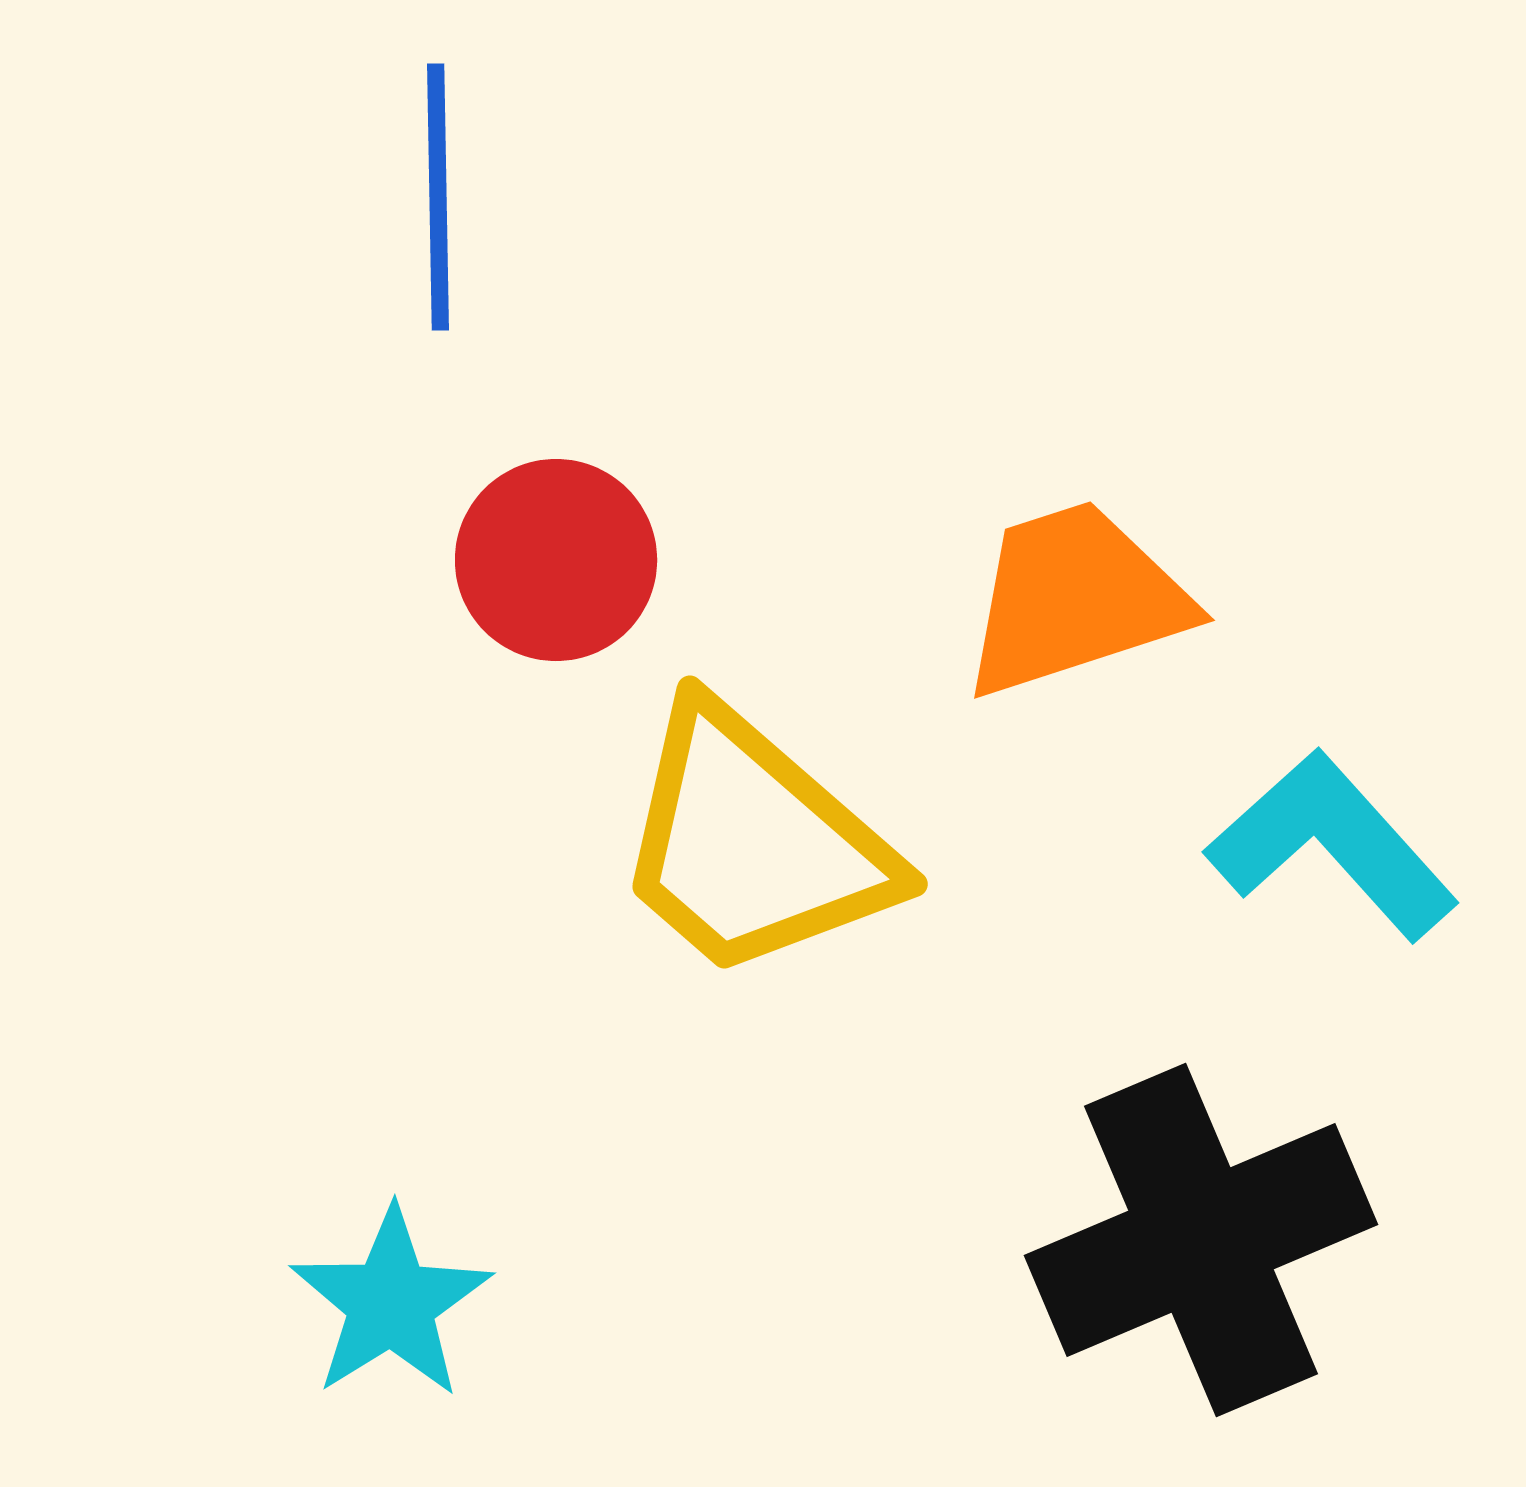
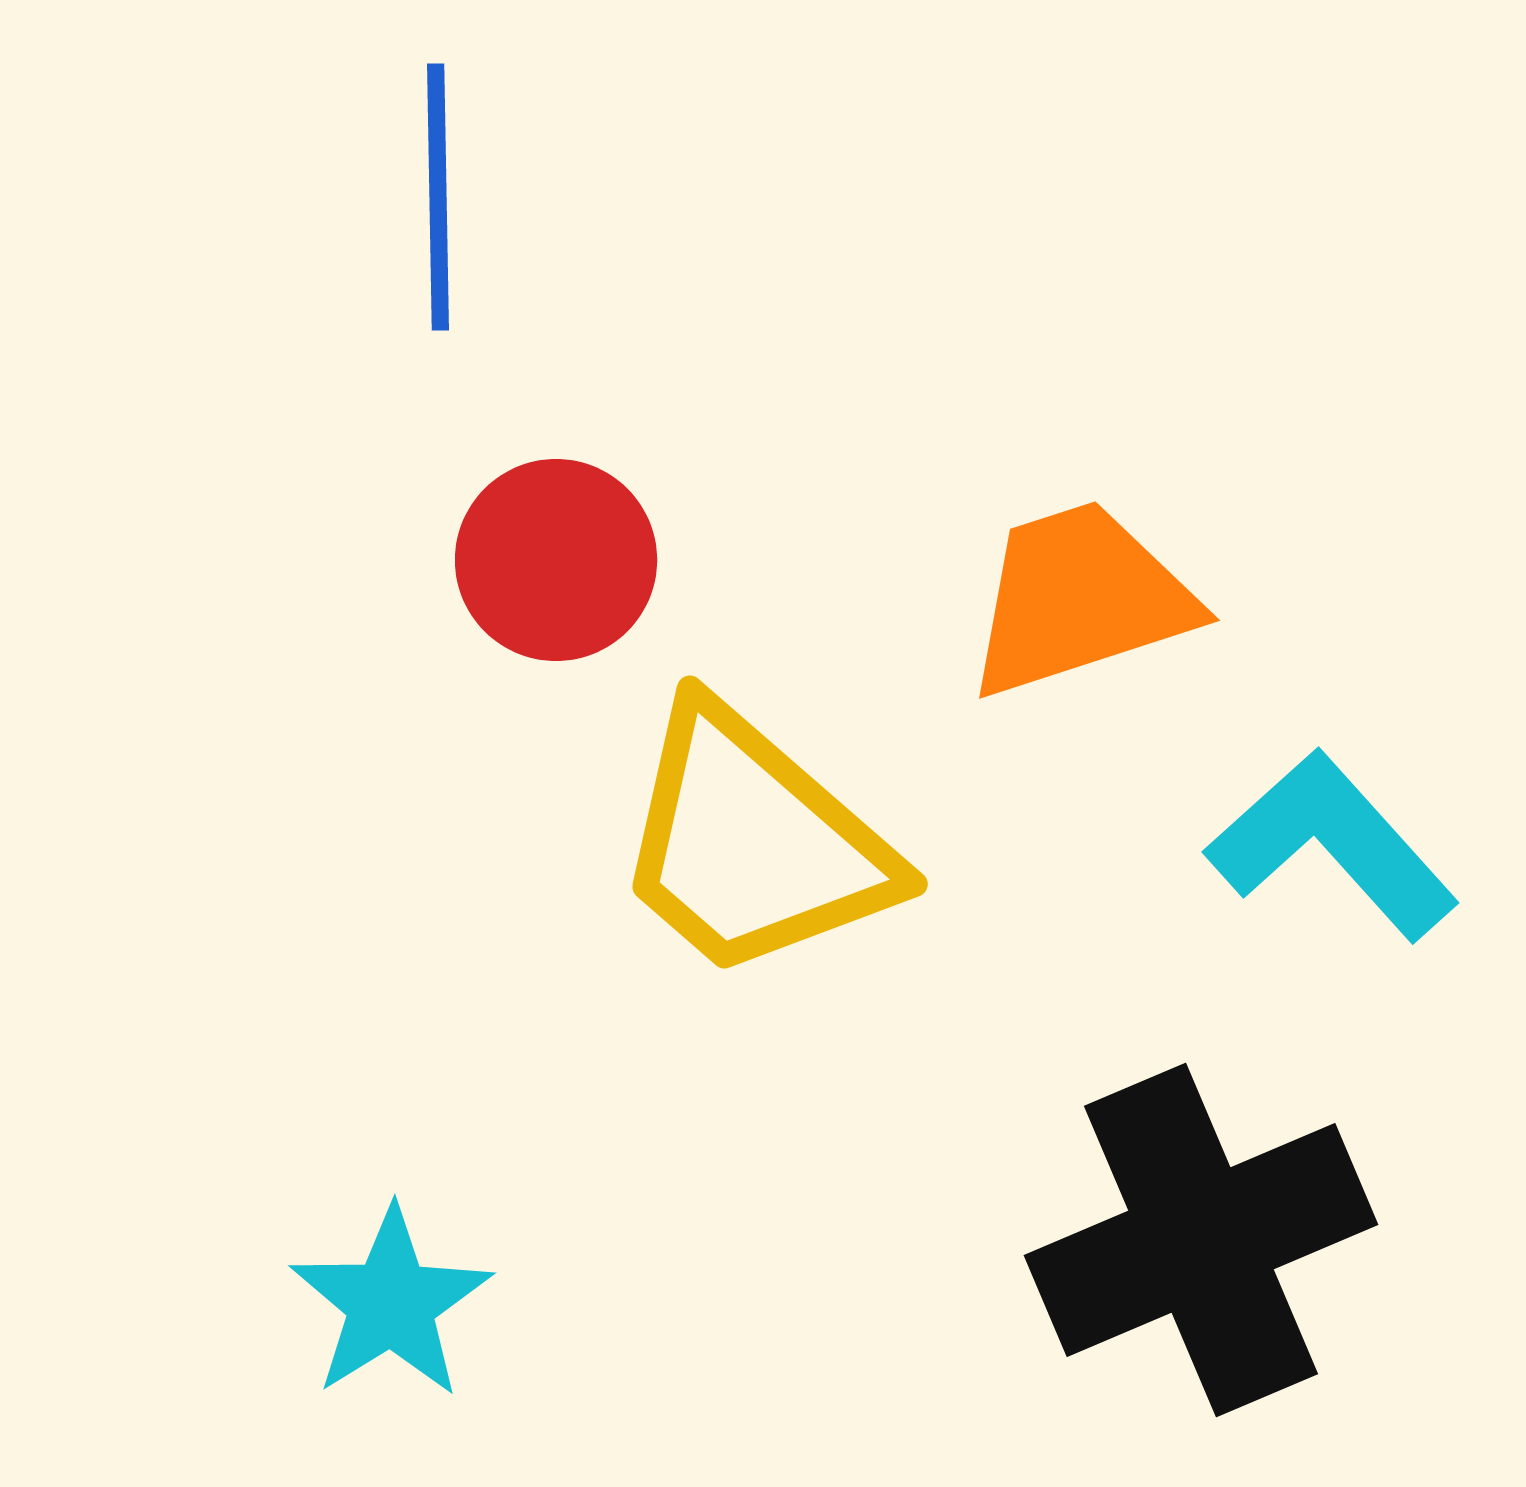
orange trapezoid: moved 5 px right
